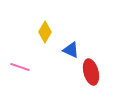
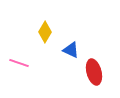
pink line: moved 1 px left, 4 px up
red ellipse: moved 3 px right
